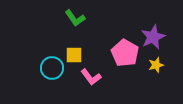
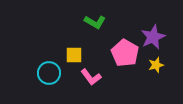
green L-shape: moved 20 px right, 4 px down; rotated 25 degrees counterclockwise
cyan circle: moved 3 px left, 5 px down
